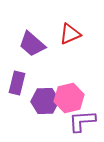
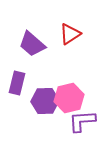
red triangle: rotated 10 degrees counterclockwise
